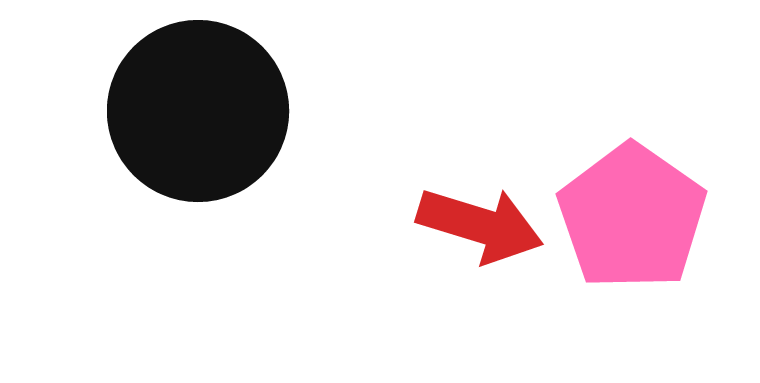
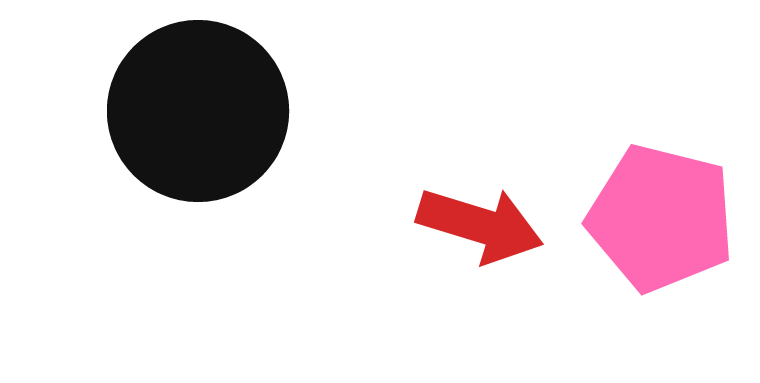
pink pentagon: moved 29 px right, 1 px down; rotated 21 degrees counterclockwise
